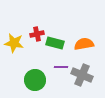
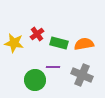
red cross: rotated 24 degrees counterclockwise
green rectangle: moved 4 px right
purple line: moved 8 px left
